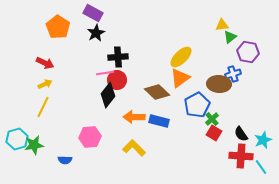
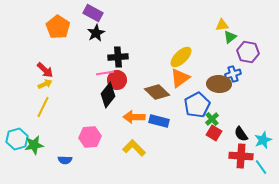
red arrow: moved 7 px down; rotated 18 degrees clockwise
